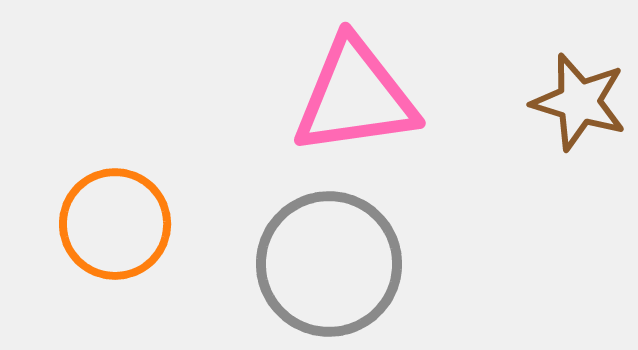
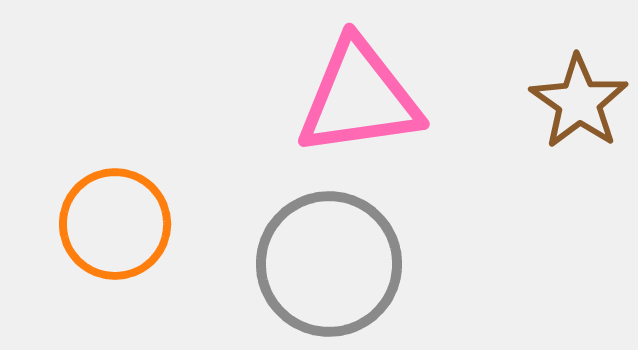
pink triangle: moved 4 px right, 1 px down
brown star: rotated 18 degrees clockwise
